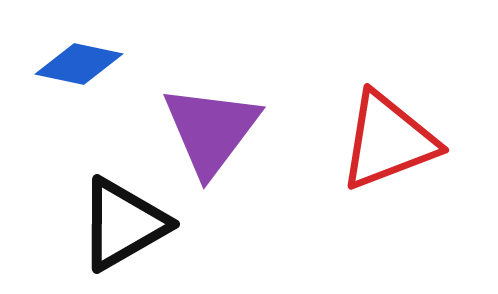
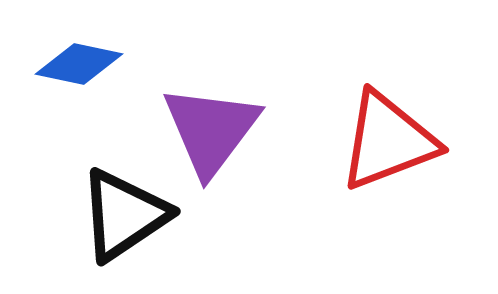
black triangle: moved 1 px right, 9 px up; rotated 4 degrees counterclockwise
